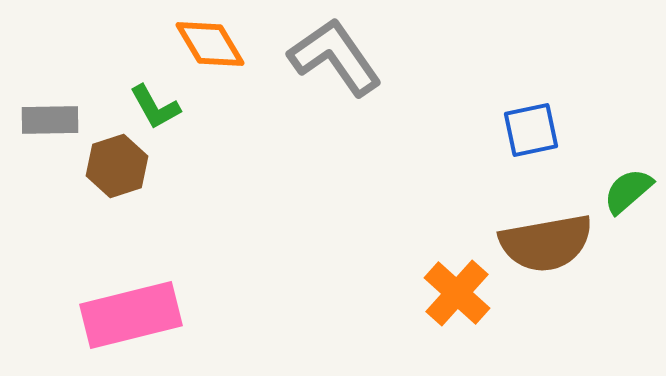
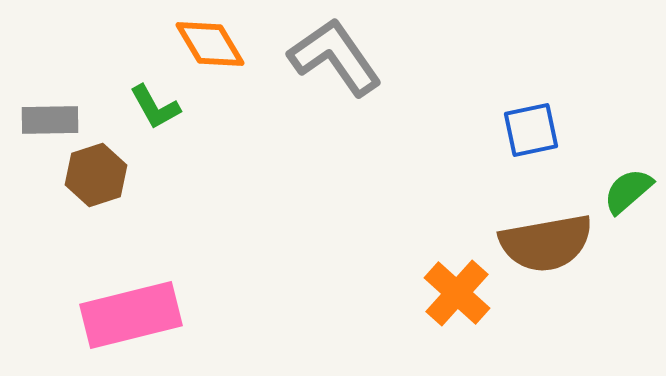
brown hexagon: moved 21 px left, 9 px down
